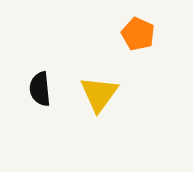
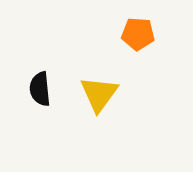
orange pentagon: rotated 20 degrees counterclockwise
